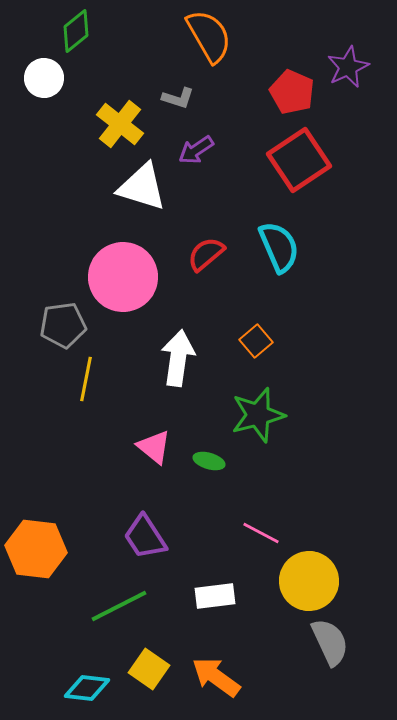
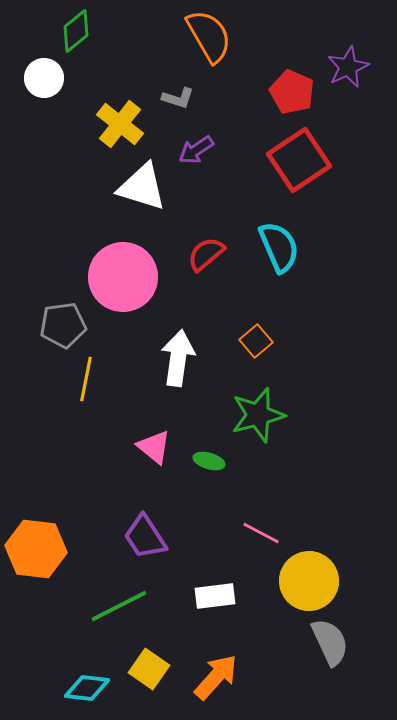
orange arrow: rotated 96 degrees clockwise
